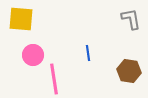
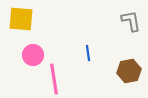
gray L-shape: moved 2 px down
brown hexagon: rotated 20 degrees counterclockwise
